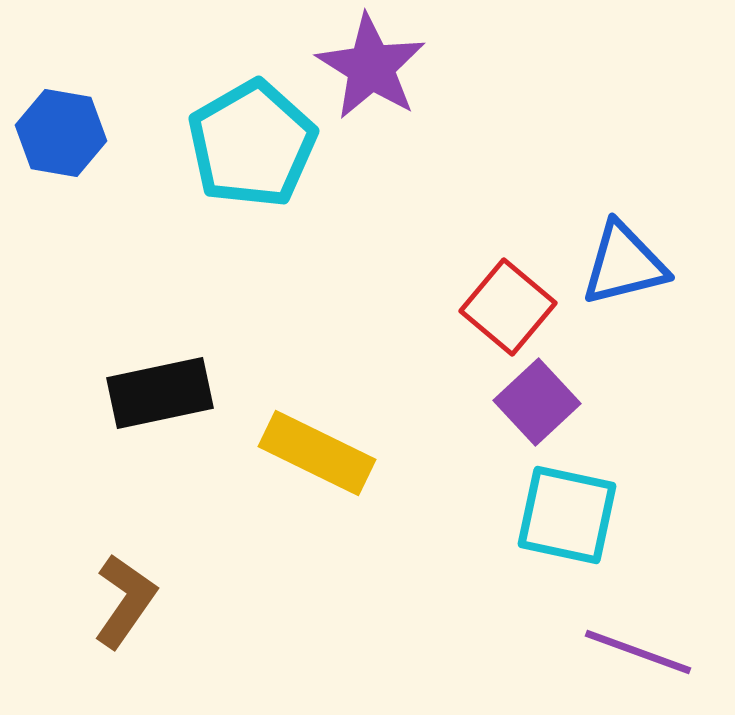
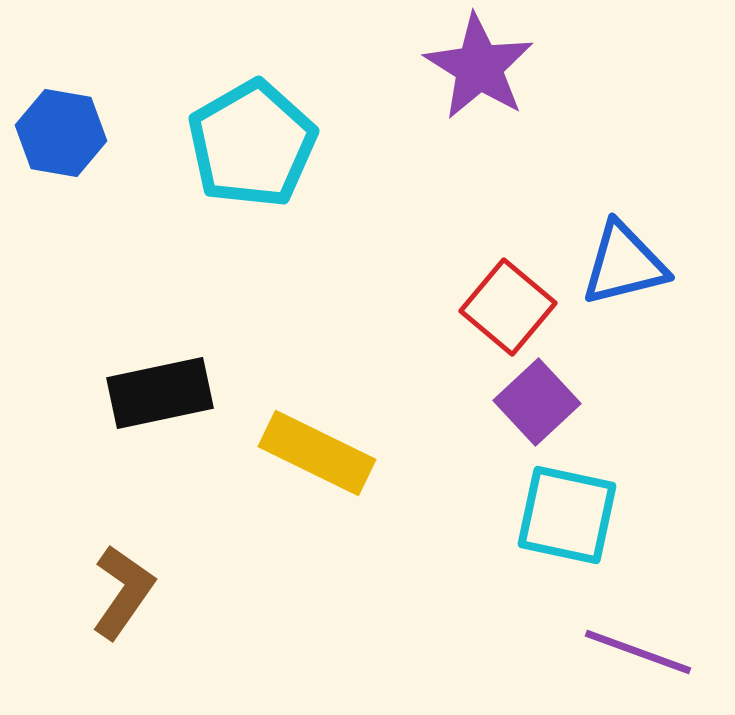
purple star: moved 108 px right
brown L-shape: moved 2 px left, 9 px up
